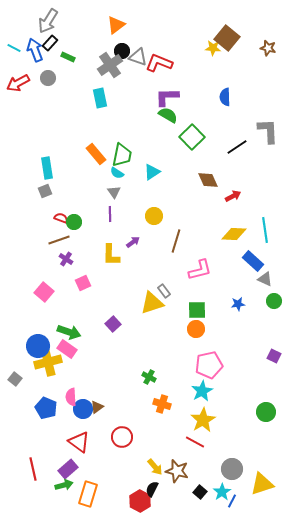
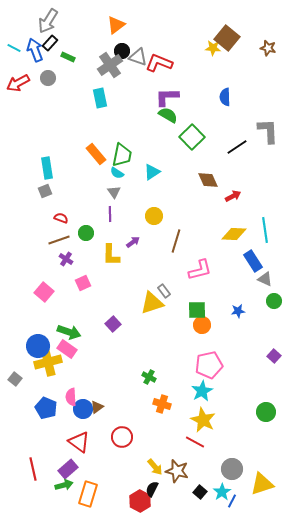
green circle at (74, 222): moved 12 px right, 11 px down
blue rectangle at (253, 261): rotated 15 degrees clockwise
blue star at (238, 304): moved 7 px down
orange circle at (196, 329): moved 6 px right, 4 px up
purple square at (274, 356): rotated 16 degrees clockwise
yellow star at (203, 420): rotated 15 degrees counterclockwise
